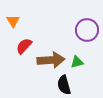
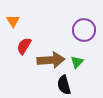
purple circle: moved 3 px left
red semicircle: rotated 12 degrees counterclockwise
green triangle: rotated 32 degrees counterclockwise
